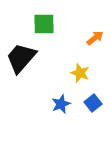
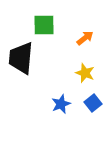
green square: moved 1 px down
orange arrow: moved 10 px left
black trapezoid: rotated 36 degrees counterclockwise
yellow star: moved 5 px right
